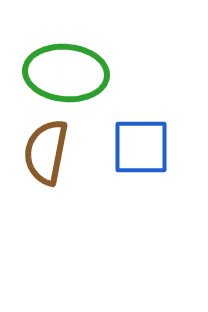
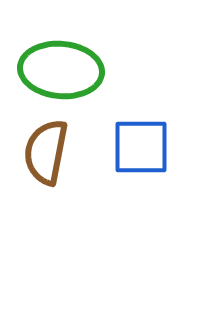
green ellipse: moved 5 px left, 3 px up
